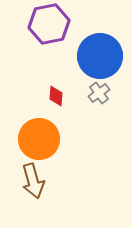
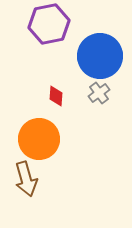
brown arrow: moved 7 px left, 2 px up
